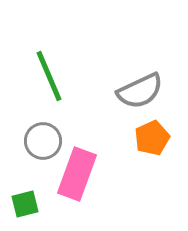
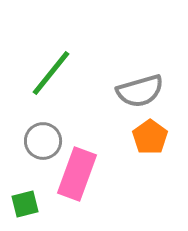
green line: moved 2 px right, 3 px up; rotated 62 degrees clockwise
gray semicircle: rotated 9 degrees clockwise
orange pentagon: moved 2 px left, 1 px up; rotated 12 degrees counterclockwise
